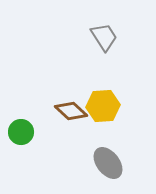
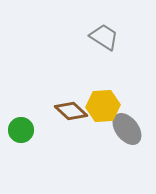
gray trapezoid: rotated 24 degrees counterclockwise
green circle: moved 2 px up
gray ellipse: moved 19 px right, 34 px up
